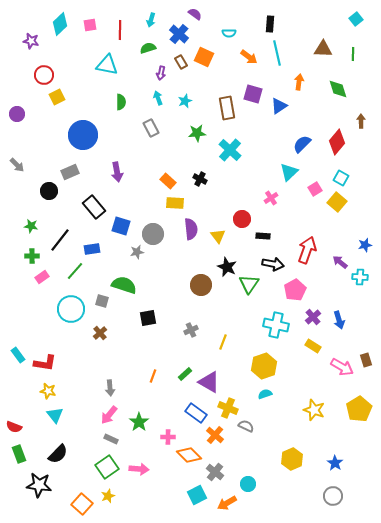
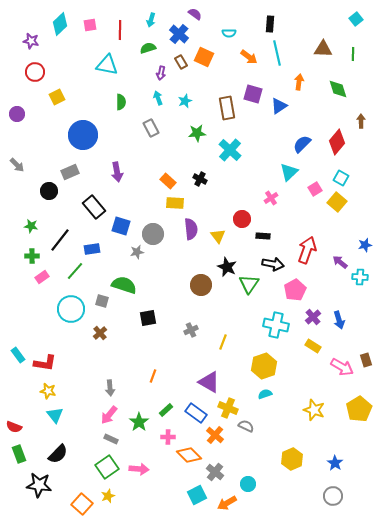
red circle at (44, 75): moved 9 px left, 3 px up
green rectangle at (185, 374): moved 19 px left, 36 px down
